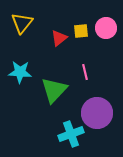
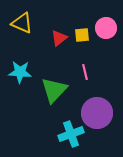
yellow triangle: rotated 45 degrees counterclockwise
yellow square: moved 1 px right, 4 px down
